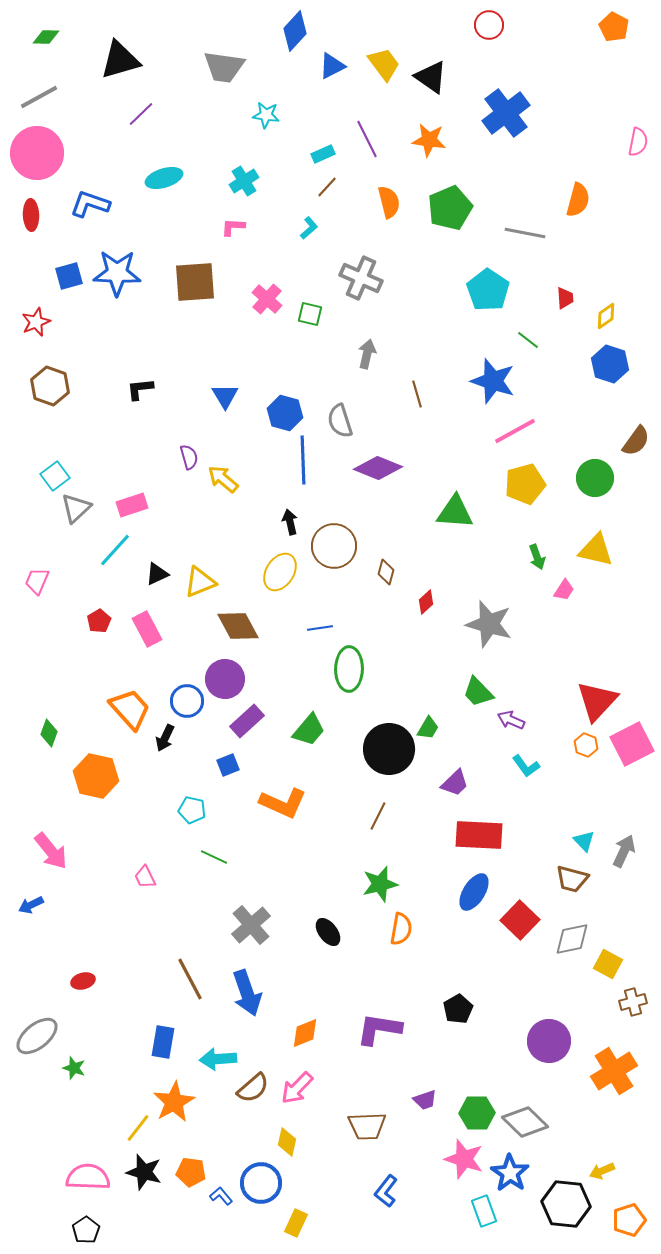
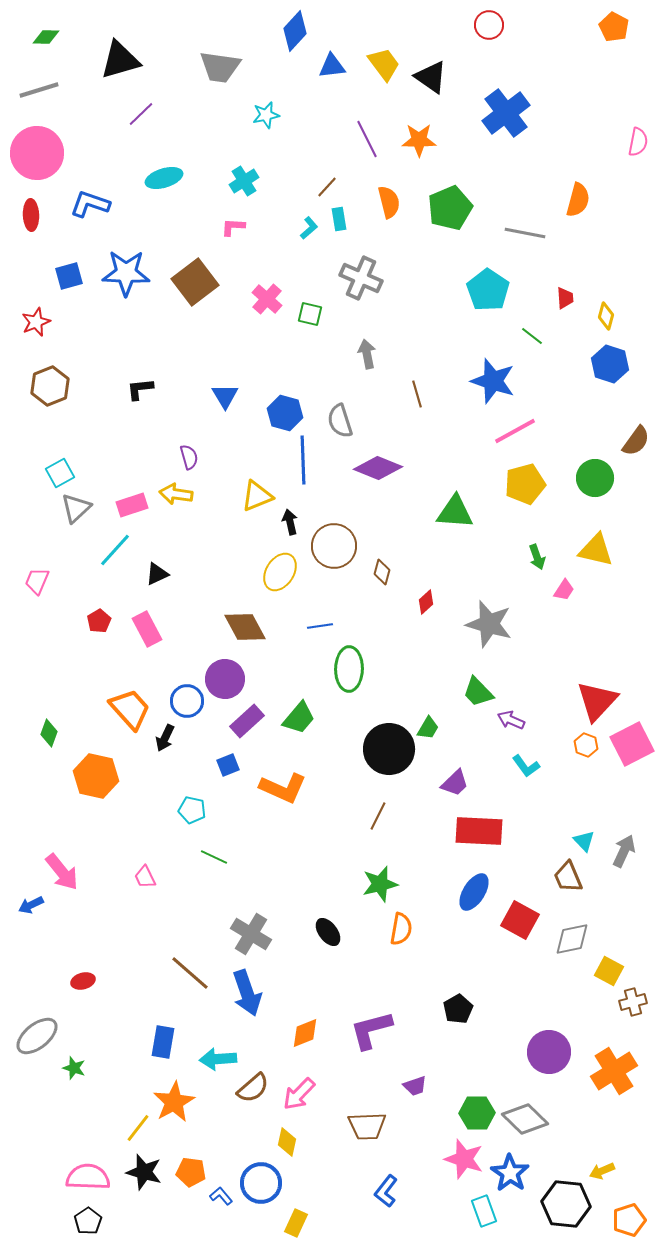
blue triangle at (332, 66): rotated 20 degrees clockwise
gray trapezoid at (224, 67): moved 4 px left
gray line at (39, 97): moved 7 px up; rotated 12 degrees clockwise
cyan star at (266, 115): rotated 20 degrees counterclockwise
orange star at (429, 140): moved 10 px left; rotated 8 degrees counterclockwise
cyan rectangle at (323, 154): moved 16 px right, 65 px down; rotated 75 degrees counterclockwise
blue star at (117, 273): moved 9 px right
brown square at (195, 282): rotated 33 degrees counterclockwise
yellow diamond at (606, 316): rotated 40 degrees counterclockwise
green line at (528, 340): moved 4 px right, 4 px up
gray arrow at (367, 354): rotated 24 degrees counterclockwise
brown hexagon at (50, 386): rotated 18 degrees clockwise
cyan square at (55, 476): moved 5 px right, 3 px up; rotated 8 degrees clockwise
yellow arrow at (223, 479): moved 47 px left, 15 px down; rotated 32 degrees counterclockwise
brown diamond at (386, 572): moved 4 px left
yellow triangle at (200, 582): moved 57 px right, 86 px up
brown diamond at (238, 626): moved 7 px right, 1 px down
blue line at (320, 628): moved 2 px up
green trapezoid at (309, 730): moved 10 px left, 12 px up
orange L-shape at (283, 803): moved 15 px up
red rectangle at (479, 835): moved 4 px up
pink arrow at (51, 851): moved 11 px right, 21 px down
brown trapezoid at (572, 879): moved 4 px left, 2 px up; rotated 52 degrees clockwise
red square at (520, 920): rotated 15 degrees counterclockwise
gray cross at (251, 925): moved 9 px down; rotated 18 degrees counterclockwise
yellow square at (608, 964): moved 1 px right, 7 px down
brown line at (190, 979): moved 6 px up; rotated 21 degrees counterclockwise
purple L-shape at (379, 1029): moved 8 px left, 1 px down; rotated 24 degrees counterclockwise
purple circle at (549, 1041): moved 11 px down
pink arrow at (297, 1088): moved 2 px right, 6 px down
purple trapezoid at (425, 1100): moved 10 px left, 14 px up
gray diamond at (525, 1122): moved 3 px up
black pentagon at (86, 1230): moved 2 px right, 9 px up
